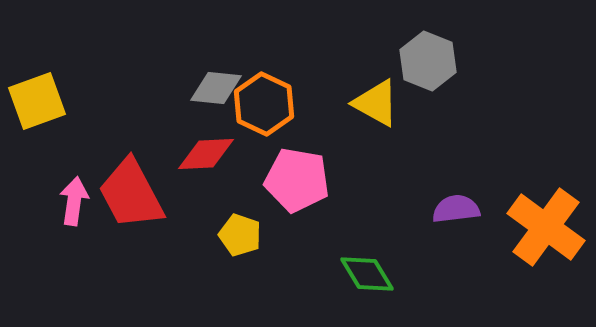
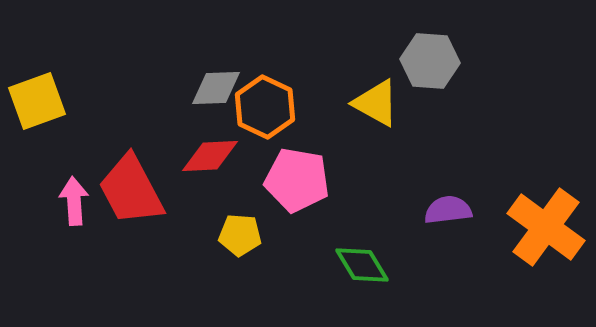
gray hexagon: moved 2 px right; rotated 18 degrees counterclockwise
gray diamond: rotated 8 degrees counterclockwise
orange hexagon: moved 1 px right, 3 px down
red diamond: moved 4 px right, 2 px down
red trapezoid: moved 4 px up
pink arrow: rotated 12 degrees counterclockwise
purple semicircle: moved 8 px left, 1 px down
yellow pentagon: rotated 15 degrees counterclockwise
green diamond: moved 5 px left, 9 px up
